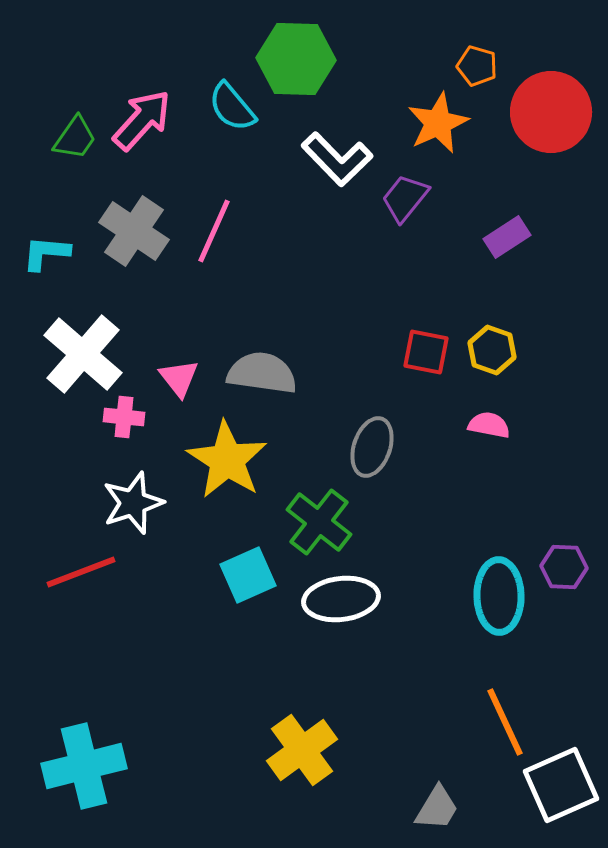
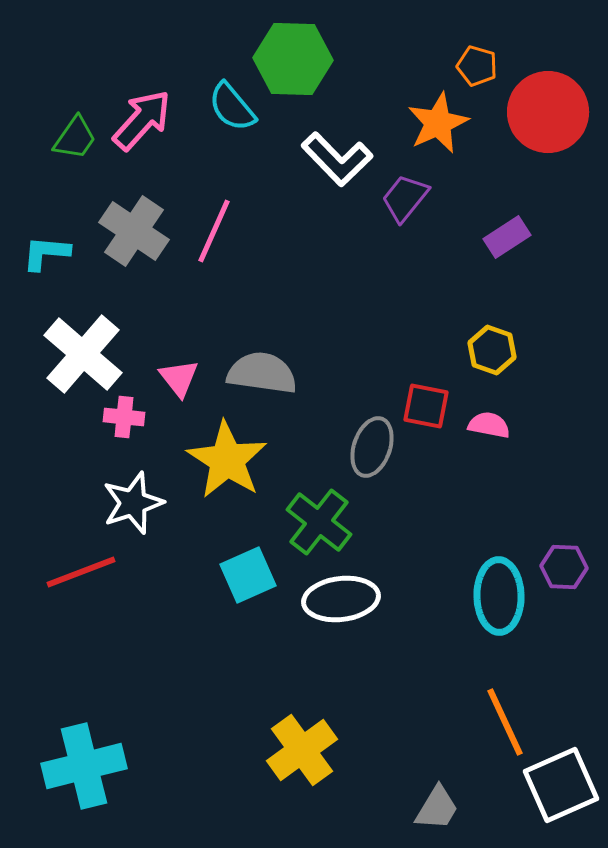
green hexagon: moved 3 px left
red circle: moved 3 px left
red square: moved 54 px down
